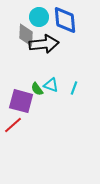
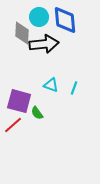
gray diamond: moved 4 px left, 2 px up
green semicircle: moved 24 px down
purple square: moved 2 px left
